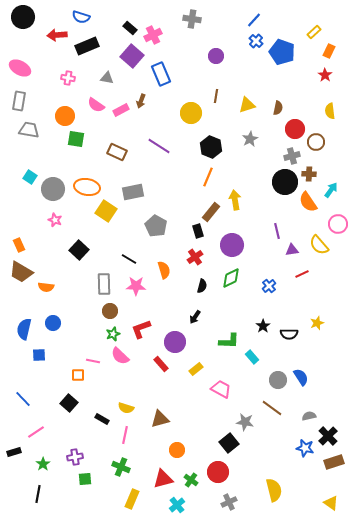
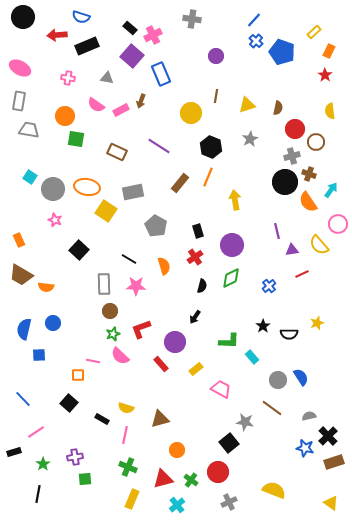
brown cross at (309, 174): rotated 16 degrees clockwise
brown rectangle at (211, 212): moved 31 px left, 29 px up
orange rectangle at (19, 245): moved 5 px up
orange semicircle at (164, 270): moved 4 px up
brown trapezoid at (21, 272): moved 3 px down
green cross at (121, 467): moved 7 px right
yellow semicircle at (274, 490): rotated 55 degrees counterclockwise
